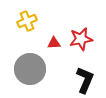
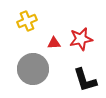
gray circle: moved 3 px right
black L-shape: rotated 140 degrees clockwise
